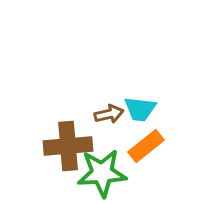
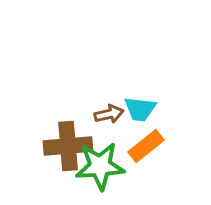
green star: moved 2 px left, 7 px up
